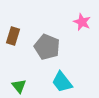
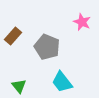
brown rectangle: rotated 24 degrees clockwise
